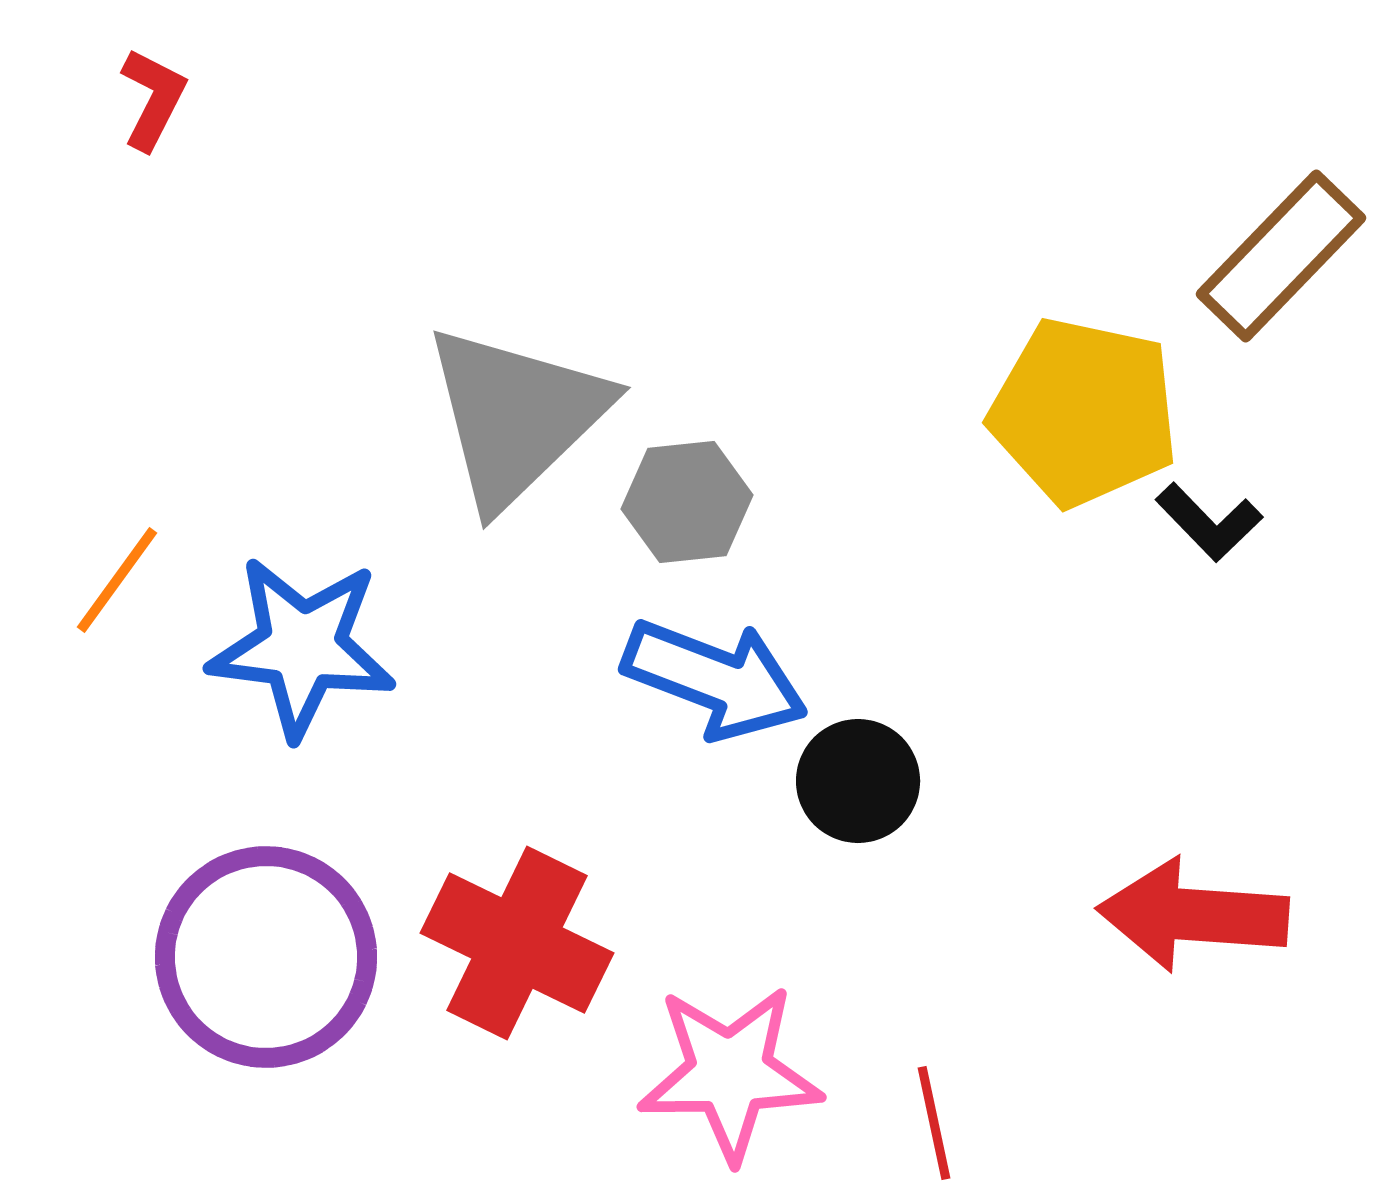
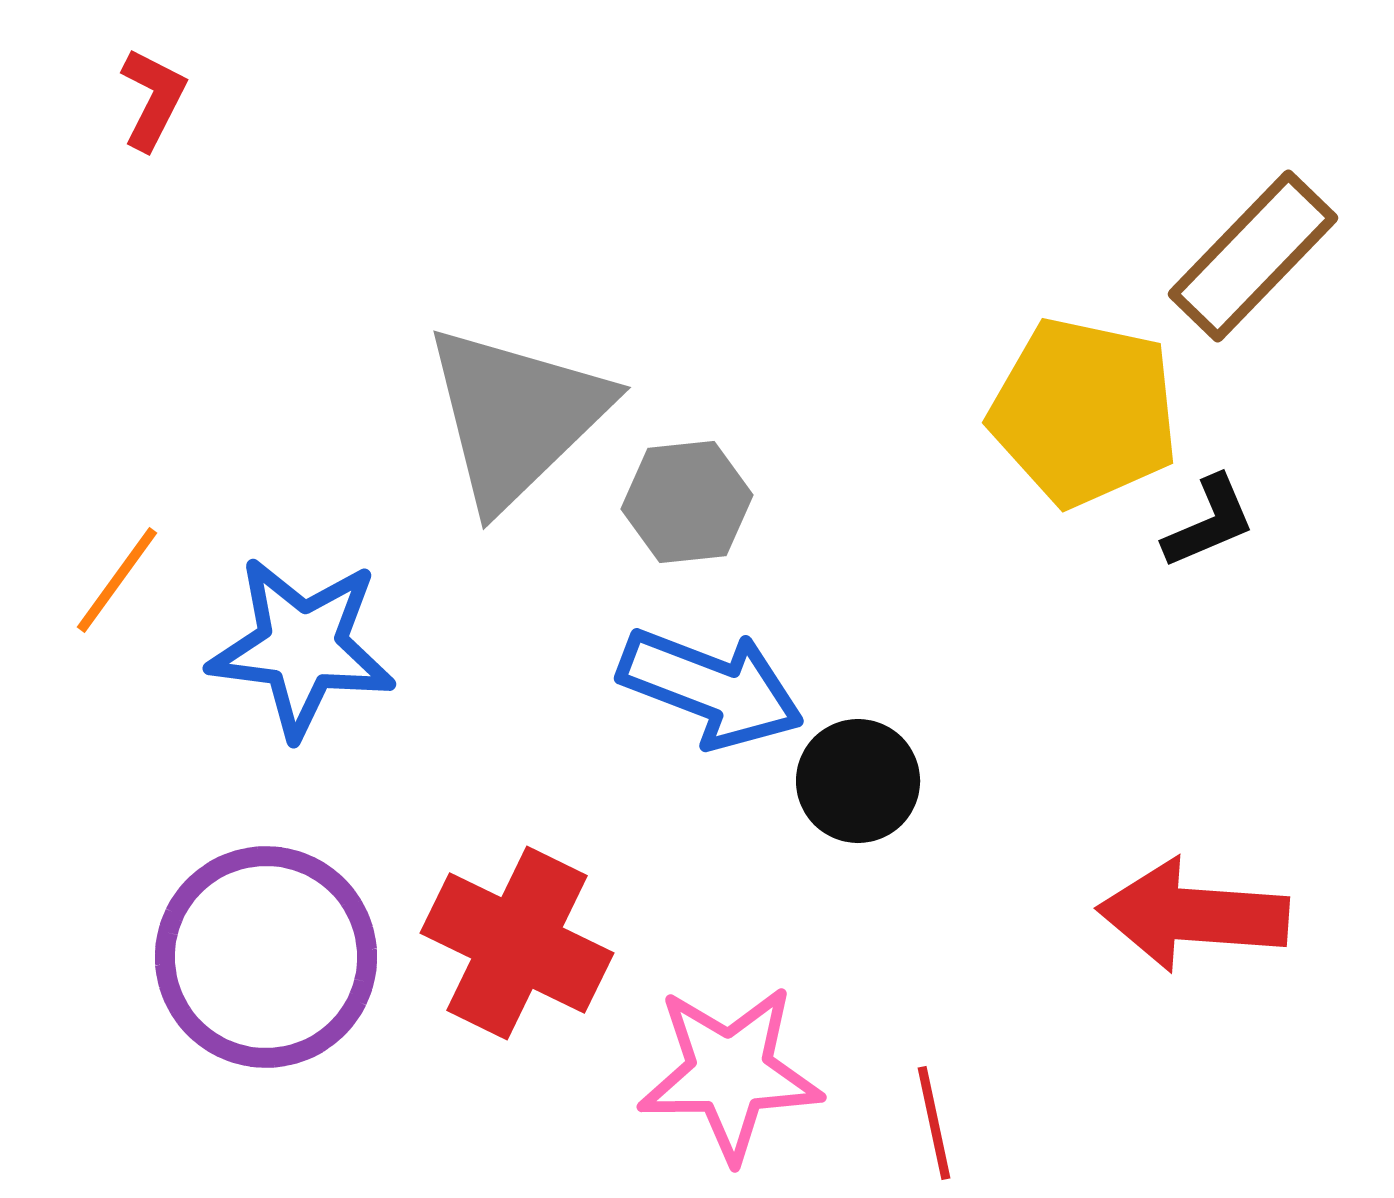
brown rectangle: moved 28 px left
black L-shape: rotated 69 degrees counterclockwise
blue arrow: moved 4 px left, 9 px down
